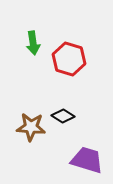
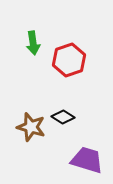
red hexagon: moved 1 px down; rotated 24 degrees clockwise
black diamond: moved 1 px down
brown star: rotated 12 degrees clockwise
